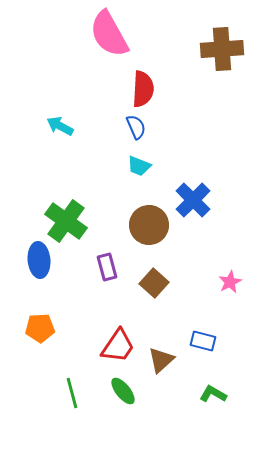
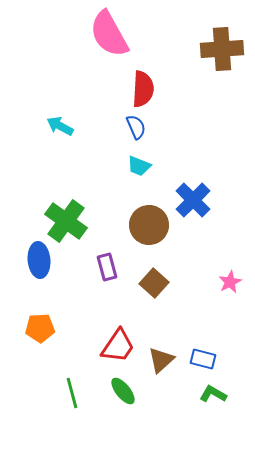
blue rectangle: moved 18 px down
